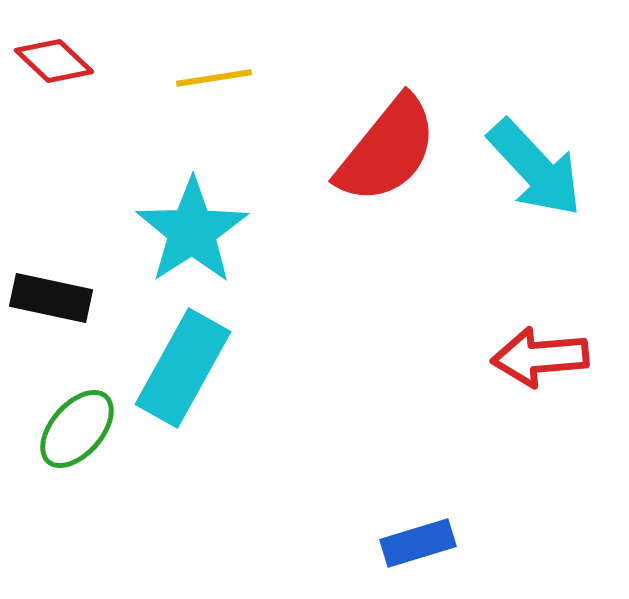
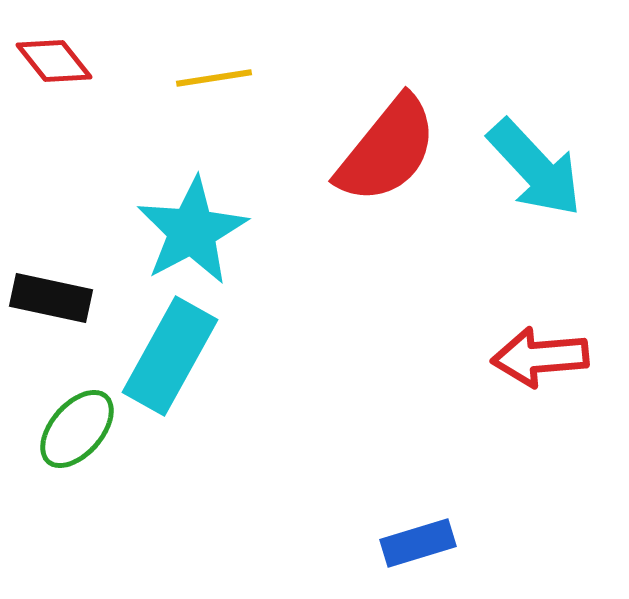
red diamond: rotated 8 degrees clockwise
cyan star: rotated 5 degrees clockwise
cyan rectangle: moved 13 px left, 12 px up
